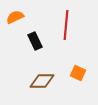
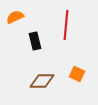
black rectangle: rotated 12 degrees clockwise
orange square: moved 1 px left, 1 px down
